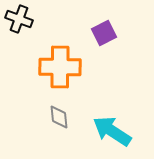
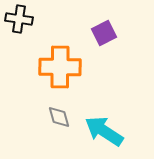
black cross: rotated 12 degrees counterclockwise
gray diamond: rotated 10 degrees counterclockwise
cyan arrow: moved 8 px left
